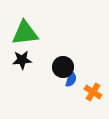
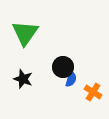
green triangle: rotated 48 degrees counterclockwise
black star: moved 1 px right, 19 px down; rotated 24 degrees clockwise
